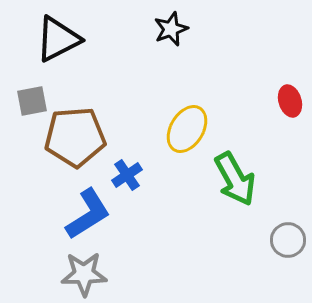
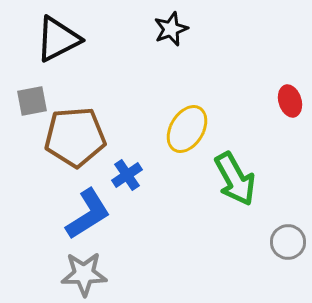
gray circle: moved 2 px down
